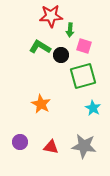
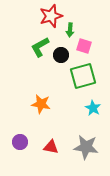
red star: rotated 15 degrees counterclockwise
green L-shape: rotated 60 degrees counterclockwise
orange star: rotated 18 degrees counterclockwise
gray star: moved 2 px right, 1 px down
